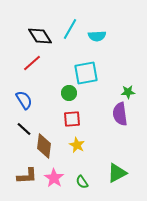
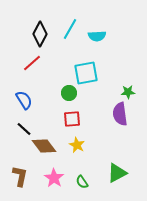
black diamond: moved 2 px up; rotated 60 degrees clockwise
brown diamond: rotated 45 degrees counterclockwise
brown L-shape: moved 7 px left; rotated 75 degrees counterclockwise
